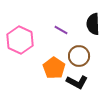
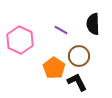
black L-shape: rotated 145 degrees counterclockwise
